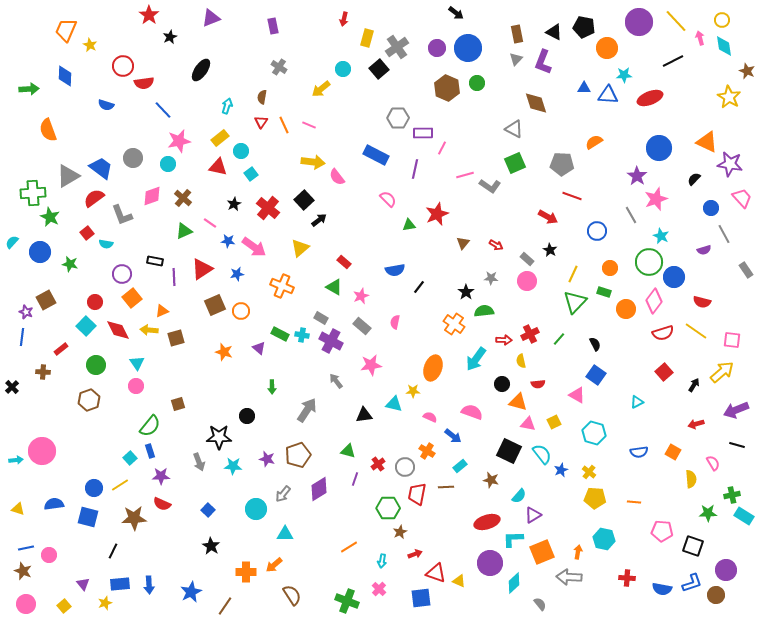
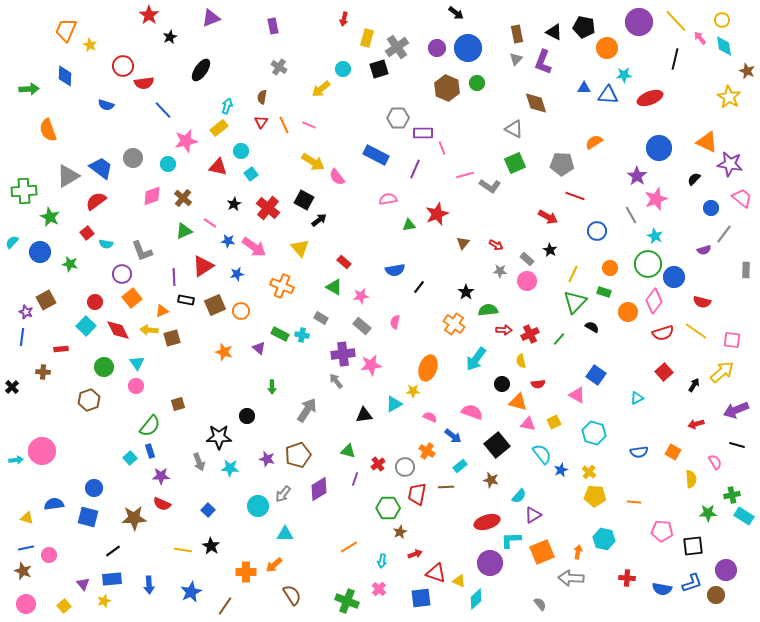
pink arrow at (700, 38): rotated 24 degrees counterclockwise
black line at (673, 61): moved 2 px right, 2 px up; rotated 50 degrees counterclockwise
black square at (379, 69): rotated 24 degrees clockwise
yellow rectangle at (220, 138): moved 1 px left, 10 px up
pink star at (179, 141): moved 7 px right
pink line at (442, 148): rotated 48 degrees counterclockwise
yellow arrow at (313, 162): rotated 25 degrees clockwise
purple line at (415, 169): rotated 12 degrees clockwise
green cross at (33, 193): moved 9 px left, 2 px up
red line at (572, 196): moved 3 px right
red semicircle at (94, 198): moved 2 px right, 3 px down
pink trapezoid at (742, 198): rotated 10 degrees counterclockwise
pink semicircle at (388, 199): rotated 54 degrees counterclockwise
black square at (304, 200): rotated 18 degrees counterclockwise
gray L-shape at (122, 215): moved 20 px right, 36 px down
gray line at (724, 234): rotated 66 degrees clockwise
cyan star at (661, 236): moved 6 px left
yellow triangle at (300, 248): rotated 30 degrees counterclockwise
black rectangle at (155, 261): moved 31 px right, 39 px down
green circle at (649, 262): moved 1 px left, 2 px down
red triangle at (202, 269): moved 1 px right, 3 px up
gray rectangle at (746, 270): rotated 35 degrees clockwise
gray star at (491, 278): moved 9 px right, 7 px up
pink star at (361, 296): rotated 14 degrees clockwise
orange circle at (626, 309): moved 2 px right, 3 px down
green semicircle at (484, 311): moved 4 px right, 1 px up
brown square at (176, 338): moved 4 px left
red arrow at (504, 340): moved 10 px up
purple cross at (331, 341): moved 12 px right, 13 px down; rotated 35 degrees counterclockwise
black semicircle at (595, 344): moved 3 px left, 17 px up; rotated 32 degrees counterclockwise
red rectangle at (61, 349): rotated 32 degrees clockwise
green circle at (96, 365): moved 8 px right, 2 px down
orange ellipse at (433, 368): moved 5 px left
cyan triangle at (637, 402): moved 4 px up
cyan triangle at (394, 404): rotated 42 degrees counterclockwise
black square at (509, 451): moved 12 px left, 6 px up; rotated 25 degrees clockwise
pink semicircle at (713, 463): moved 2 px right, 1 px up
cyan star at (233, 466): moved 3 px left, 2 px down
yellow line at (120, 485): moved 63 px right, 65 px down; rotated 42 degrees clockwise
yellow pentagon at (595, 498): moved 2 px up
yellow triangle at (18, 509): moved 9 px right, 9 px down
cyan circle at (256, 509): moved 2 px right, 3 px up
cyan L-shape at (513, 539): moved 2 px left, 1 px down
black square at (693, 546): rotated 25 degrees counterclockwise
black line at (113, 551): rotated 28 degrees clockwise
gray arrow at (569, 577): moved 2 px right, 1 px down
cyan diamond at (514, 583): moved 38 px left, 16 px down
blue rectangle at (120, 584): moved 8 px left, 5 px up
yellow star at (105, 603): moved 1 px left, 2 px up
